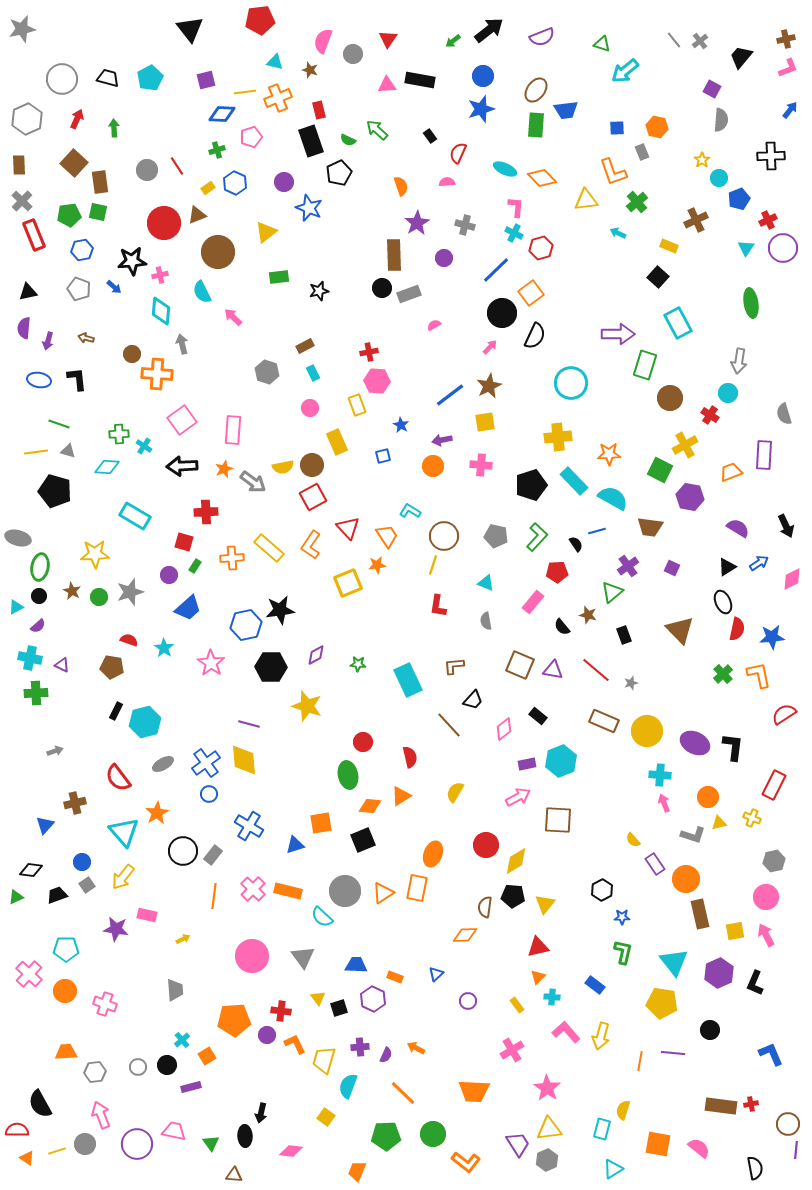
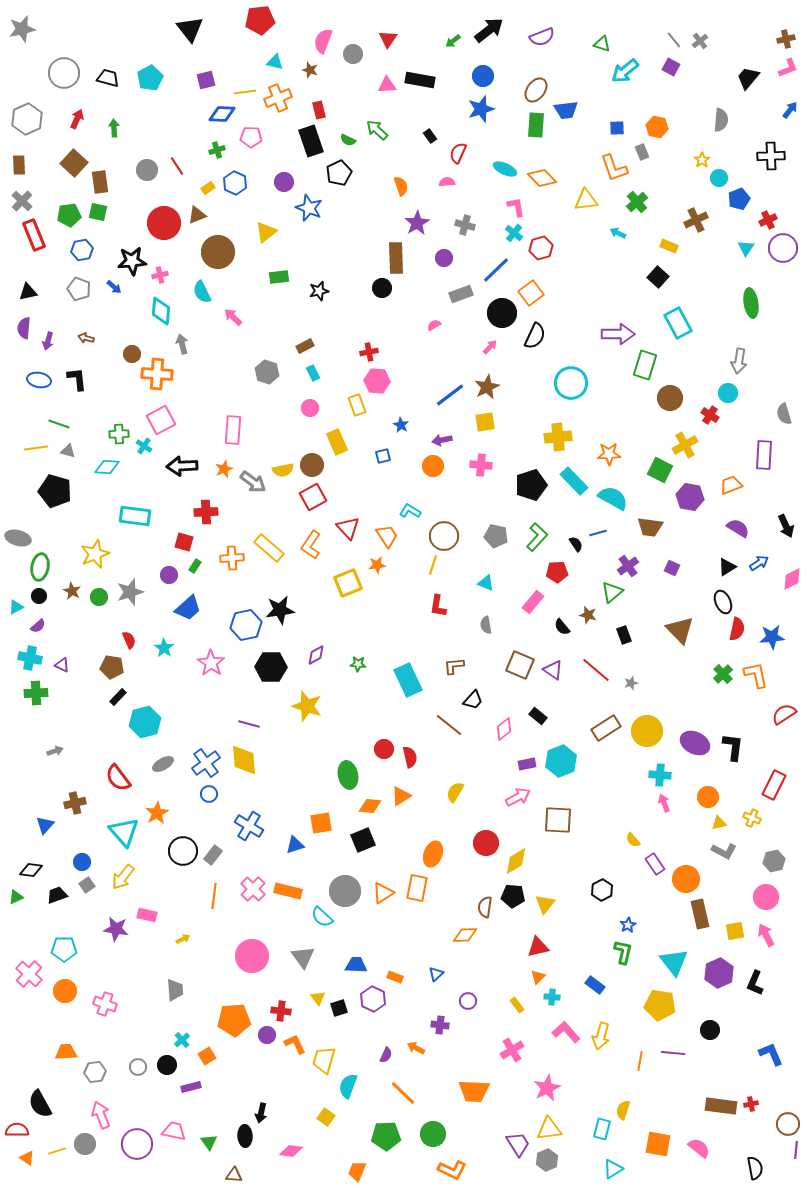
black trapezoid at (741, 57): moved 7 px right, 21 px down
gray circle at (62, 79): moved 2 px right, 6 px up
purple square at (712, 89): moved 41 px left, 22 px up
pink pentagon at (251, 137): rotated 20 degrees clockwise
orange L-shape at (613, 172): moved 1 px right, 4 px up
pink L-shape at (516, 207): rotated 15 degrees counterclockwise
cyan cross at (514, 233): rotated 12 degrees clockwise
brown rectangle at (394, 255): moved 2 px right, 3 px down
gray rectangle at (409, 294): moved 52 px right
brown star at (489, 386): moved 2 px left, 1 px down
pink square at (182, 420): moved 21 px left; rotated 8 degrees clockwise
yellow line at (36, 452): moved 4 px up
yellow semicircle at (283, 467): moved 3 px down
orange trapezoid at (731, 472): moved 13 px down
cyan rectangle at (135, 516): rotated 24 degrees counterclockwise
blue line at (597, 531): moved 1 px right, 2 px down
yellow star at (95, 554): rotated 20 degrees counterclockwise
gray semicircle at (486, 621): moved 4 px down
red semicircle at (129, 640): rotated 48 degrees clockwise
purple triangle at (553, 670): rotated 25 degrees clockwise
orange L-shape at (759, 675): moved 3 px left
black rectangle at (116, 711): moved 2 px right, 14 px up; rotated 18 degrees clockwise
brown rectangle at (604, 721): moved 2 px right, 7 px down; rotated 56 degrees counterclockwise
brown line at (449, 725): rotated 8 degrees counterclockwise
red circle at (363, 742): moved 21 px right, 7 px down
gray L-shape at (693, 835): moved 31 px right, 16 px down; rotated 10 degrees clockwise
red circle at (486, 845): moved 2 px up
blue star at (622, 917): moved 6 px right, 8 px down; rotated 28 degrees counterclockwise
cyan pentagon at (66, 949): moved 2 px left
yellow pentagon at (662, 1003): moved 2 px left, 2 px down
purple cross at (360, 1047): moved 80 px right, 22 px up; rotated 12 degrees clockwise
pink star at (547, 1088): rotated 12 degrees clockwise
green triangle at (211, 1143): moved 2 px left, 1 px up
orange L-shape at (466, 1162): moved 14 px left, 8 px down; rotated 12 degrees counterclockwise
